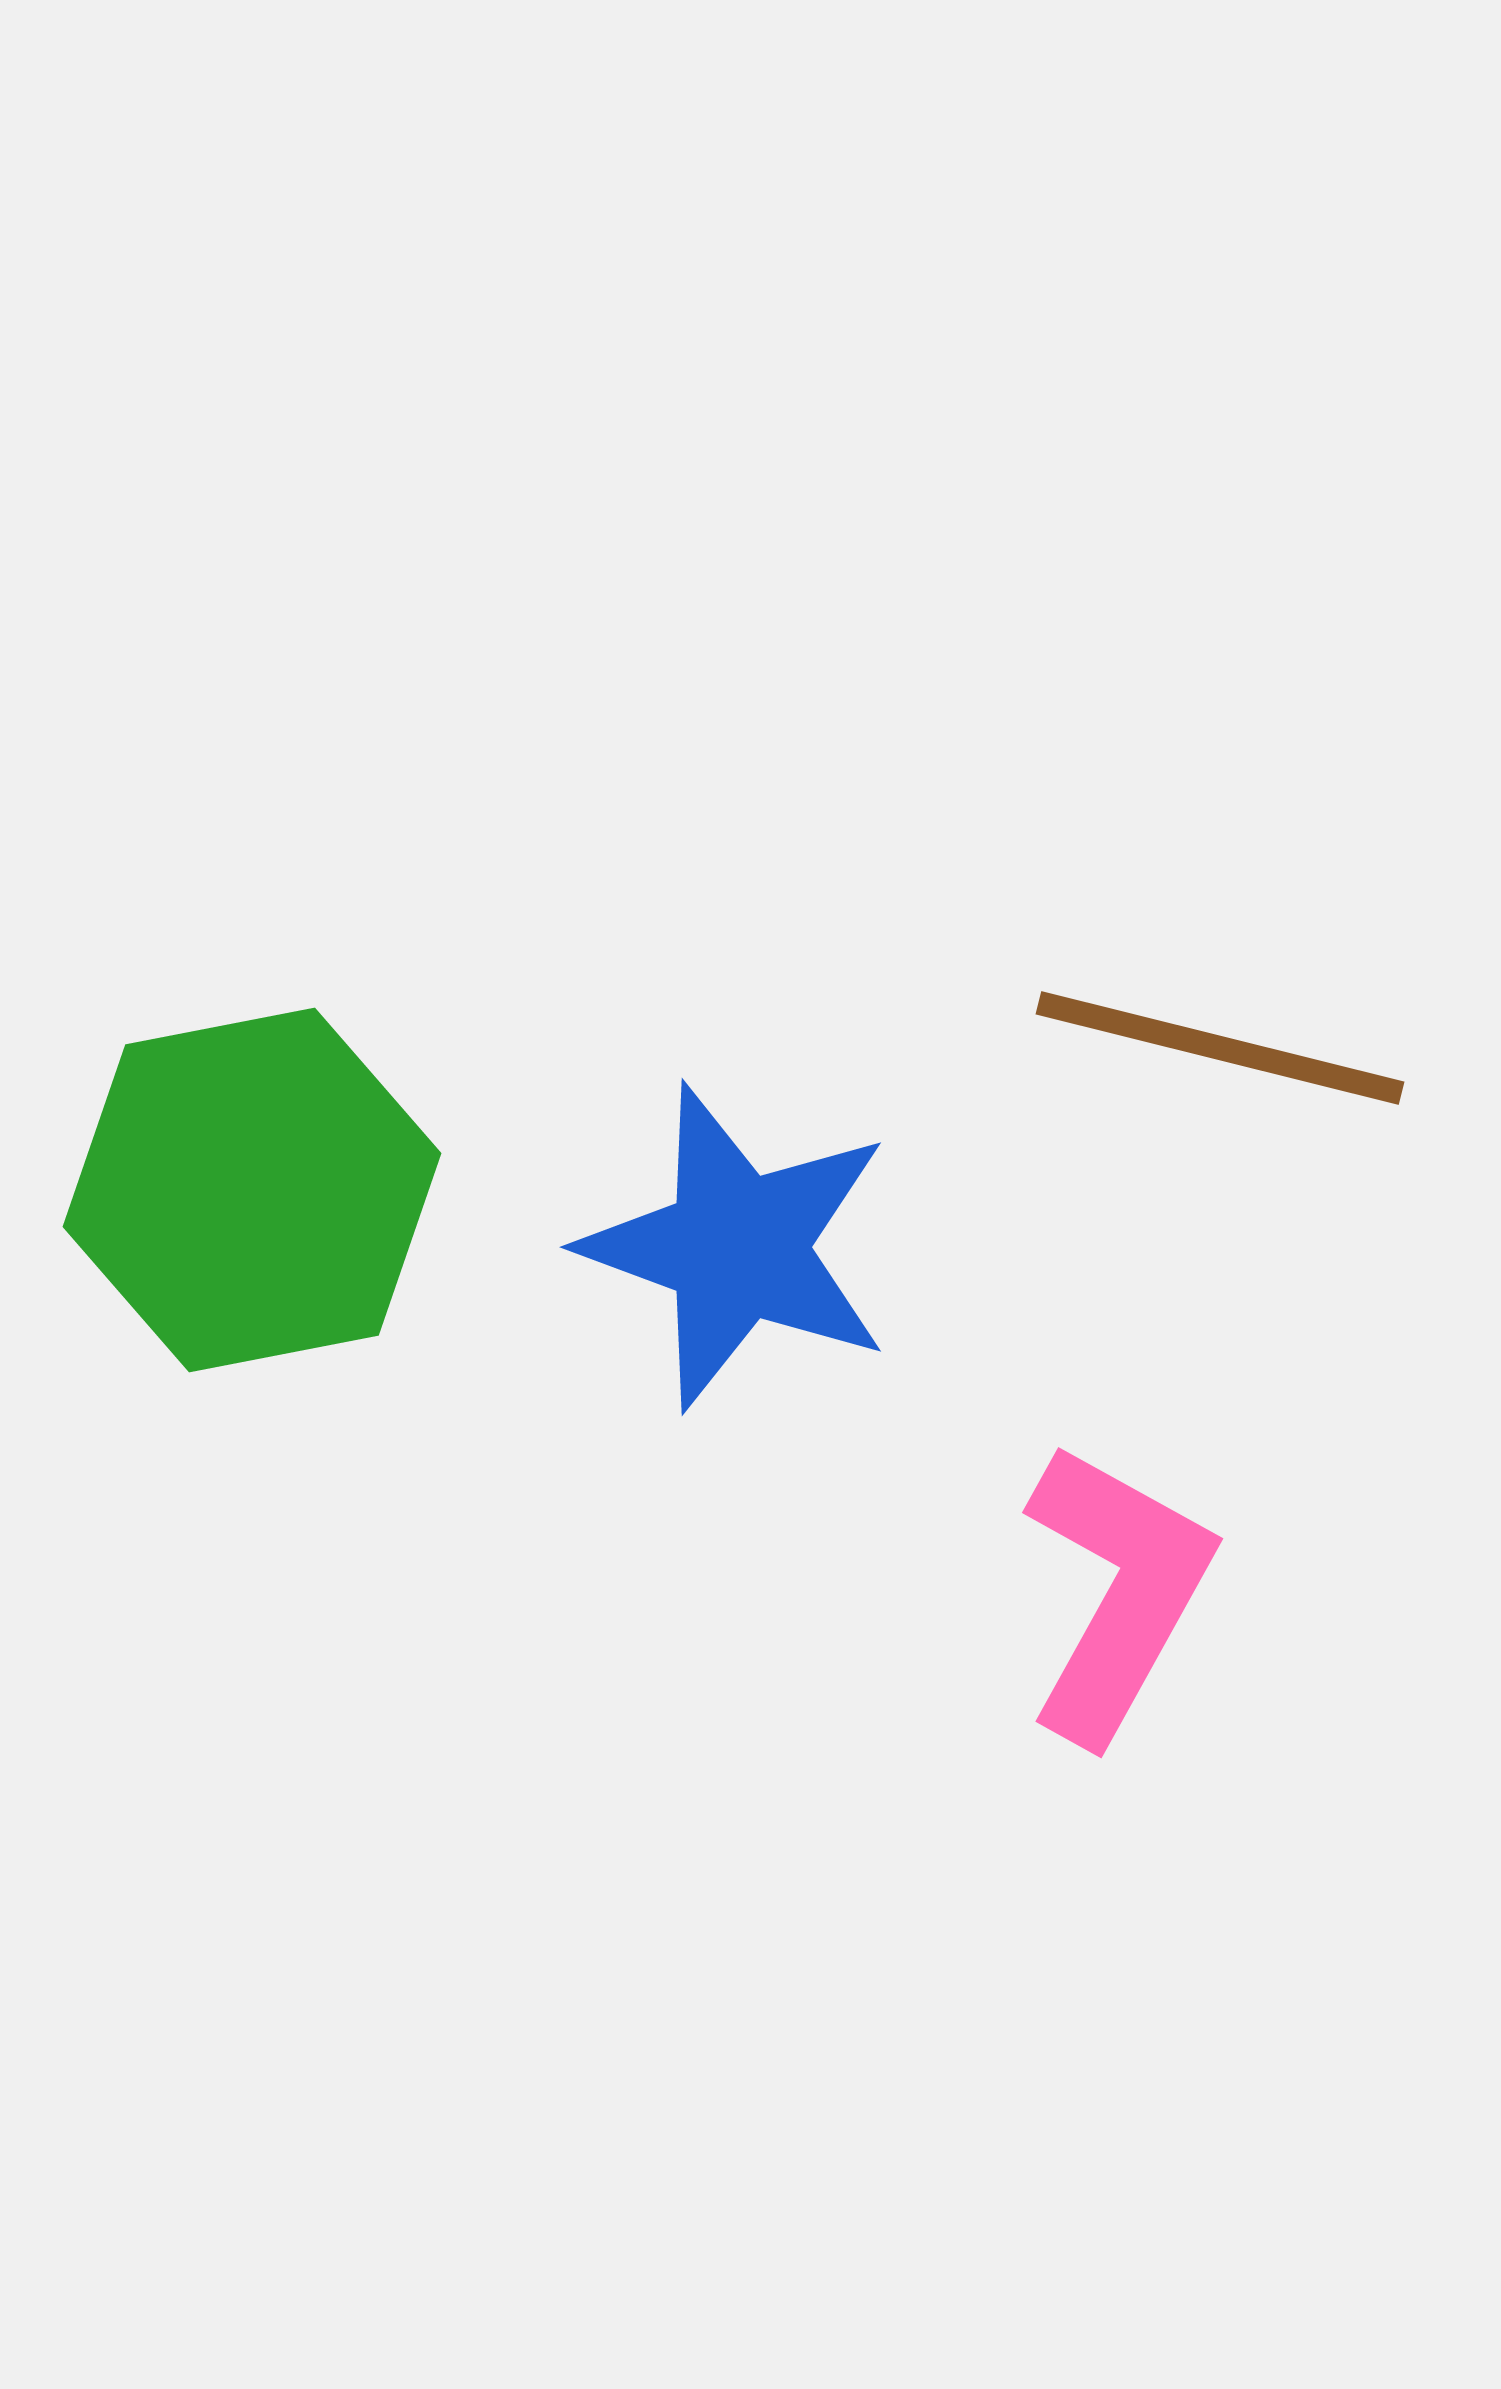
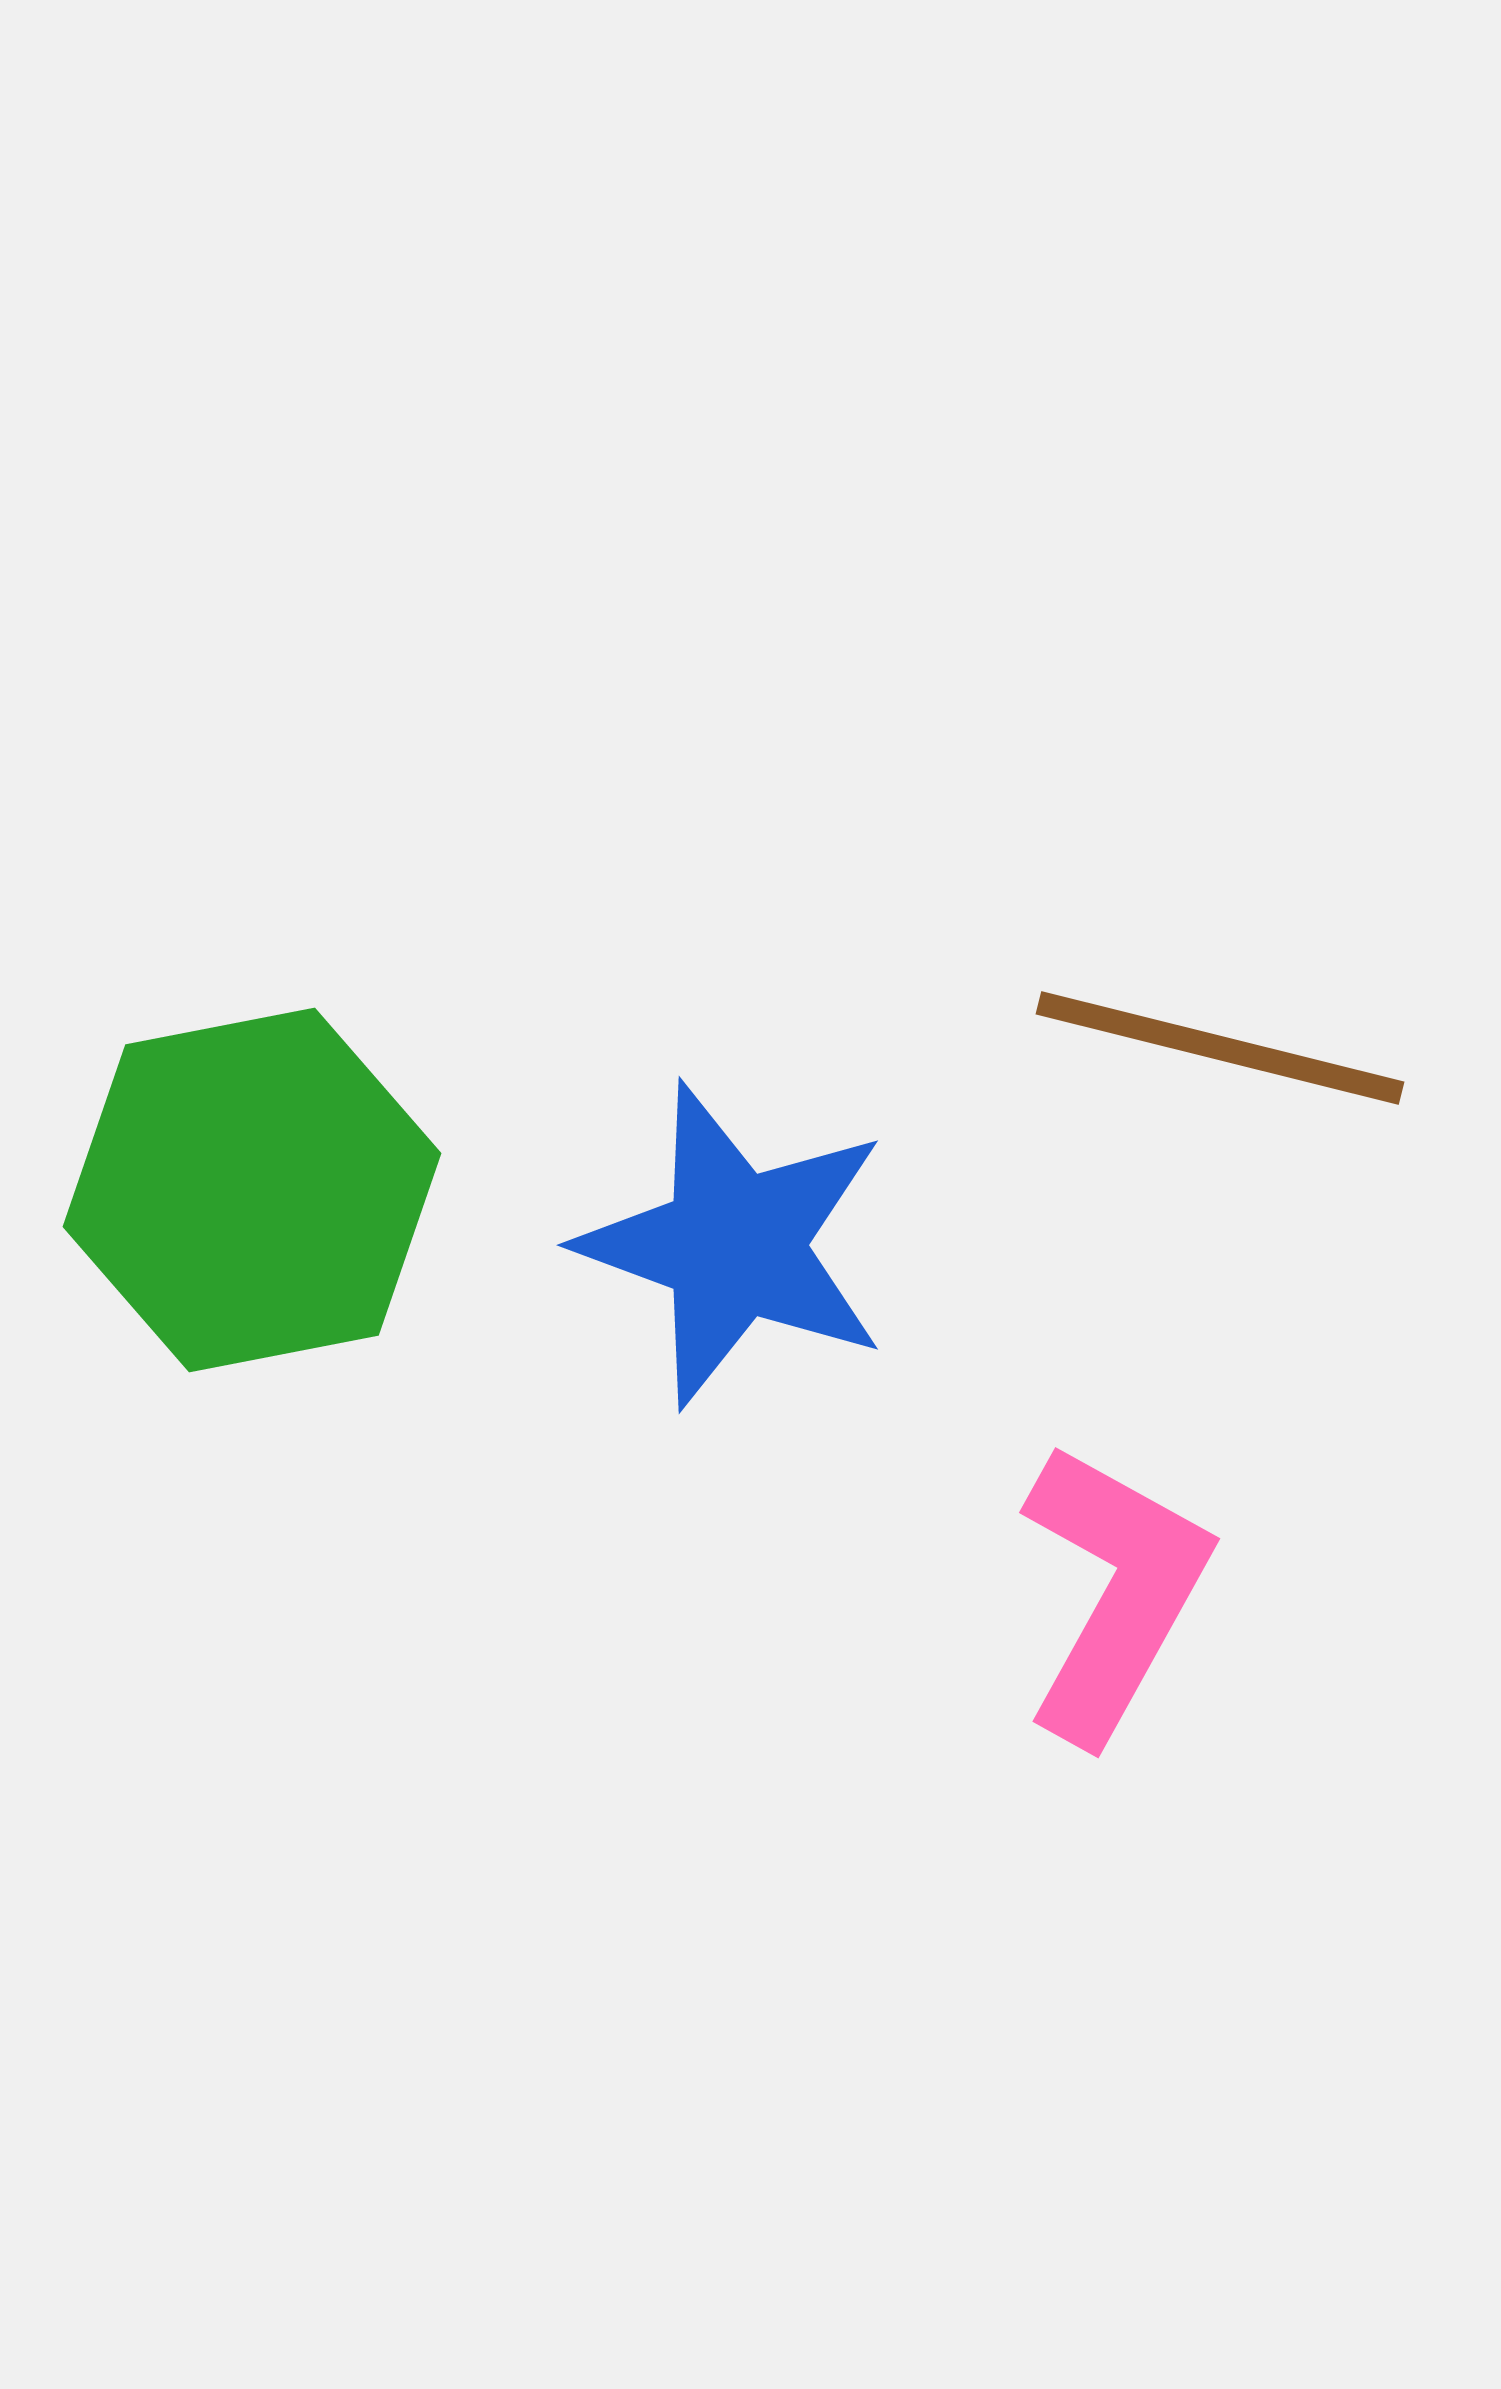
blue star: moved 3 px left, 2 px up
pink L-shape: moved 3 px left
